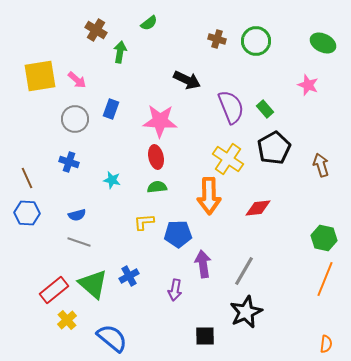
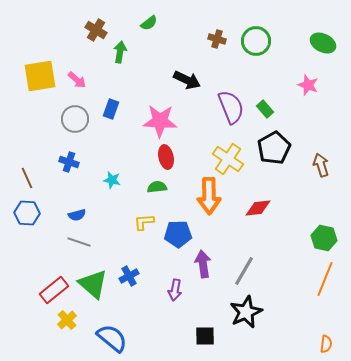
red ellipse at (156, 157): moved 10 px right
